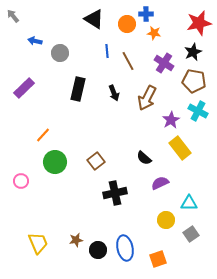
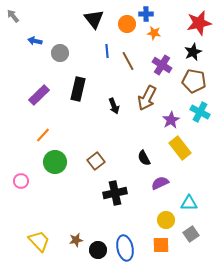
black triangle: rotated 20 degrees clockwise
purple cross: moved 2 px left, 2 px down
purple rectangle: moved 15 px right, 7 px down
black arrow: moved 13 px down
cyan cross: moved 2 px right, 1 px down
black semicircle: rotated 21 degrees clockwise
yellow trapezoid: moved 1 px right, 2 px up; rotated 20 degrees counterclockwise
orange square: moved 3 px right, 14 px up; rotated 18 degrees clockwise
